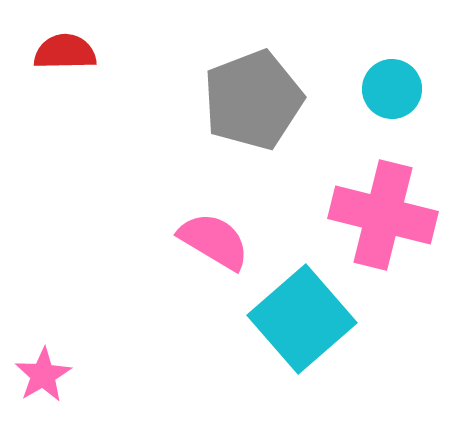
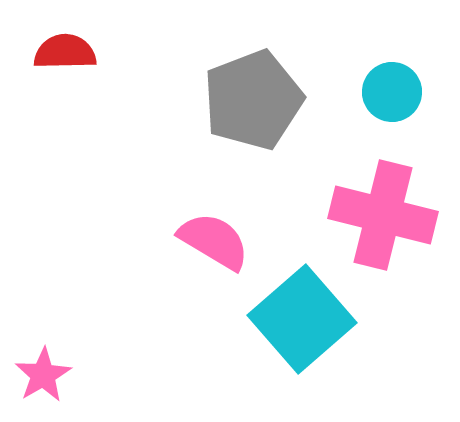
cyan circle: moved 3 px down
